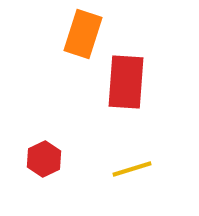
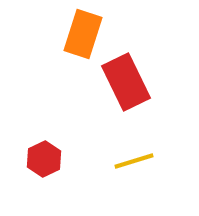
red rectangle: rotated 30 degrees counterclockwise
yellow line: moved 2 px right, 8 px up
